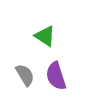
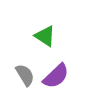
purple semicircle: rotated 116 degrees counterclockwise
